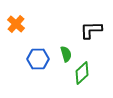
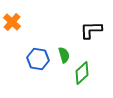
orange cross: moved 4 px left, 2 px up
green semicircle: moved 2 px left, 1 px down
blue hexagon: rotated 10 degrees clockwise
